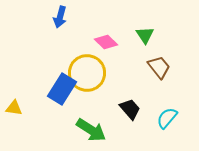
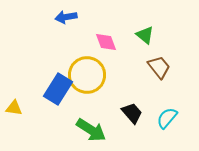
blue arrow: moved 6 px right; rotated 65 degrees clockwise
green triangle: rotated 18 degrees counterclockwise
pink diamond: rotated 25 degrees clockwise
yellow circle: moved 2 px down
blue rectangle: moved 4 px left
black trapezoid: moved 2 px right, 4 px down
